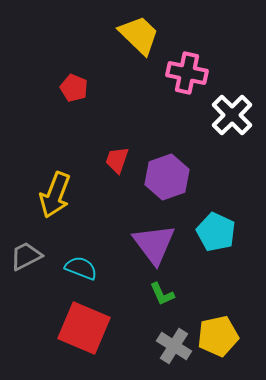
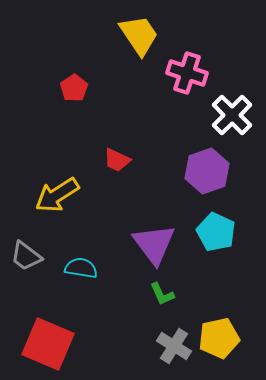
yellow trapezoid: rotated 12 degrees clockwise
pink cross: rotated 6 degrees clockwise
red pentagon: rotated 16 degrees clockwise
red trapezoid: rotated 84 degrees counterclockwise
purple hexagon: moved 40 px right, 6 px up
yellow arrow: moved 2 px right; rotated 36 degrees clockwise
gray trapezoid: rotated 116 degrees counterclockwise
cyan semicircle: rotated 12 degrees counterclockwise
red square: moved 36 px left, 16 px down
yellow pentagon: moved 1 px right, 2 px down
